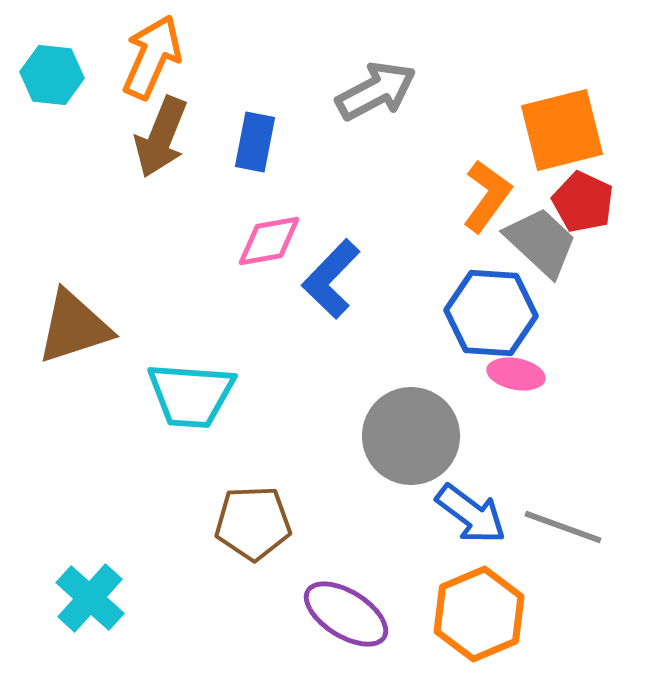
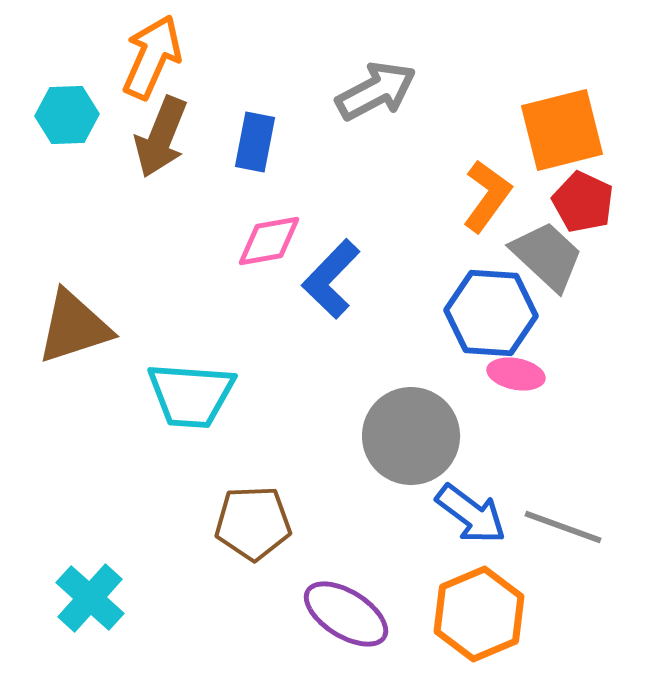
cyan hexagon: moved 15 px right, 40 px down; rotated 8 degrees counterclockwise
gray trapezoid: moved 6 px right, 14 px down
